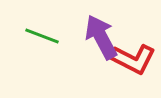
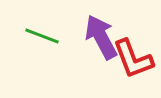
red L-shape: rotated 42 degrees clockwise
